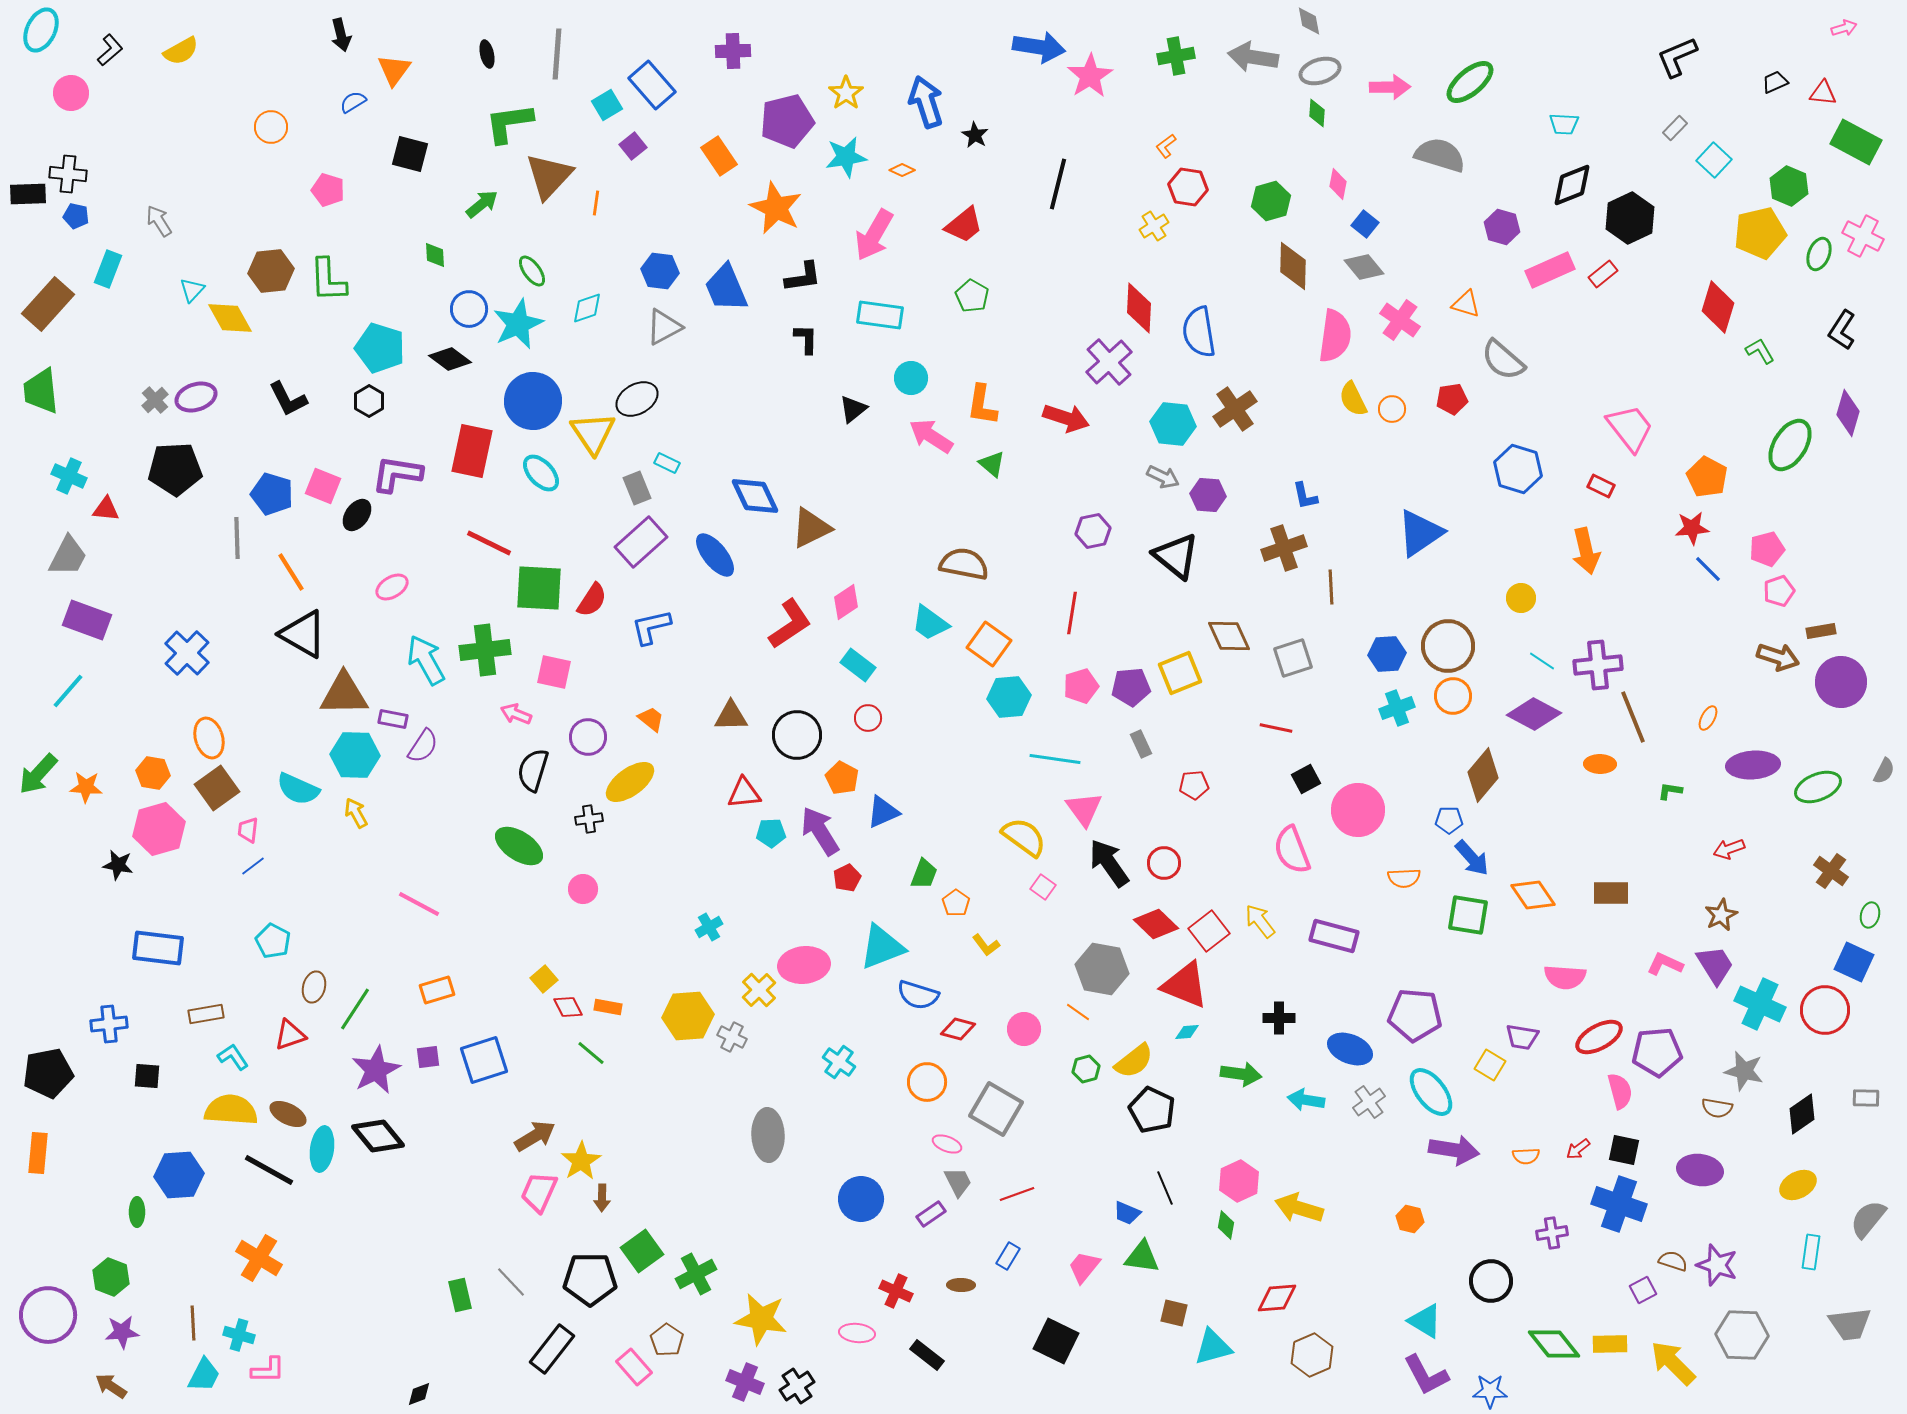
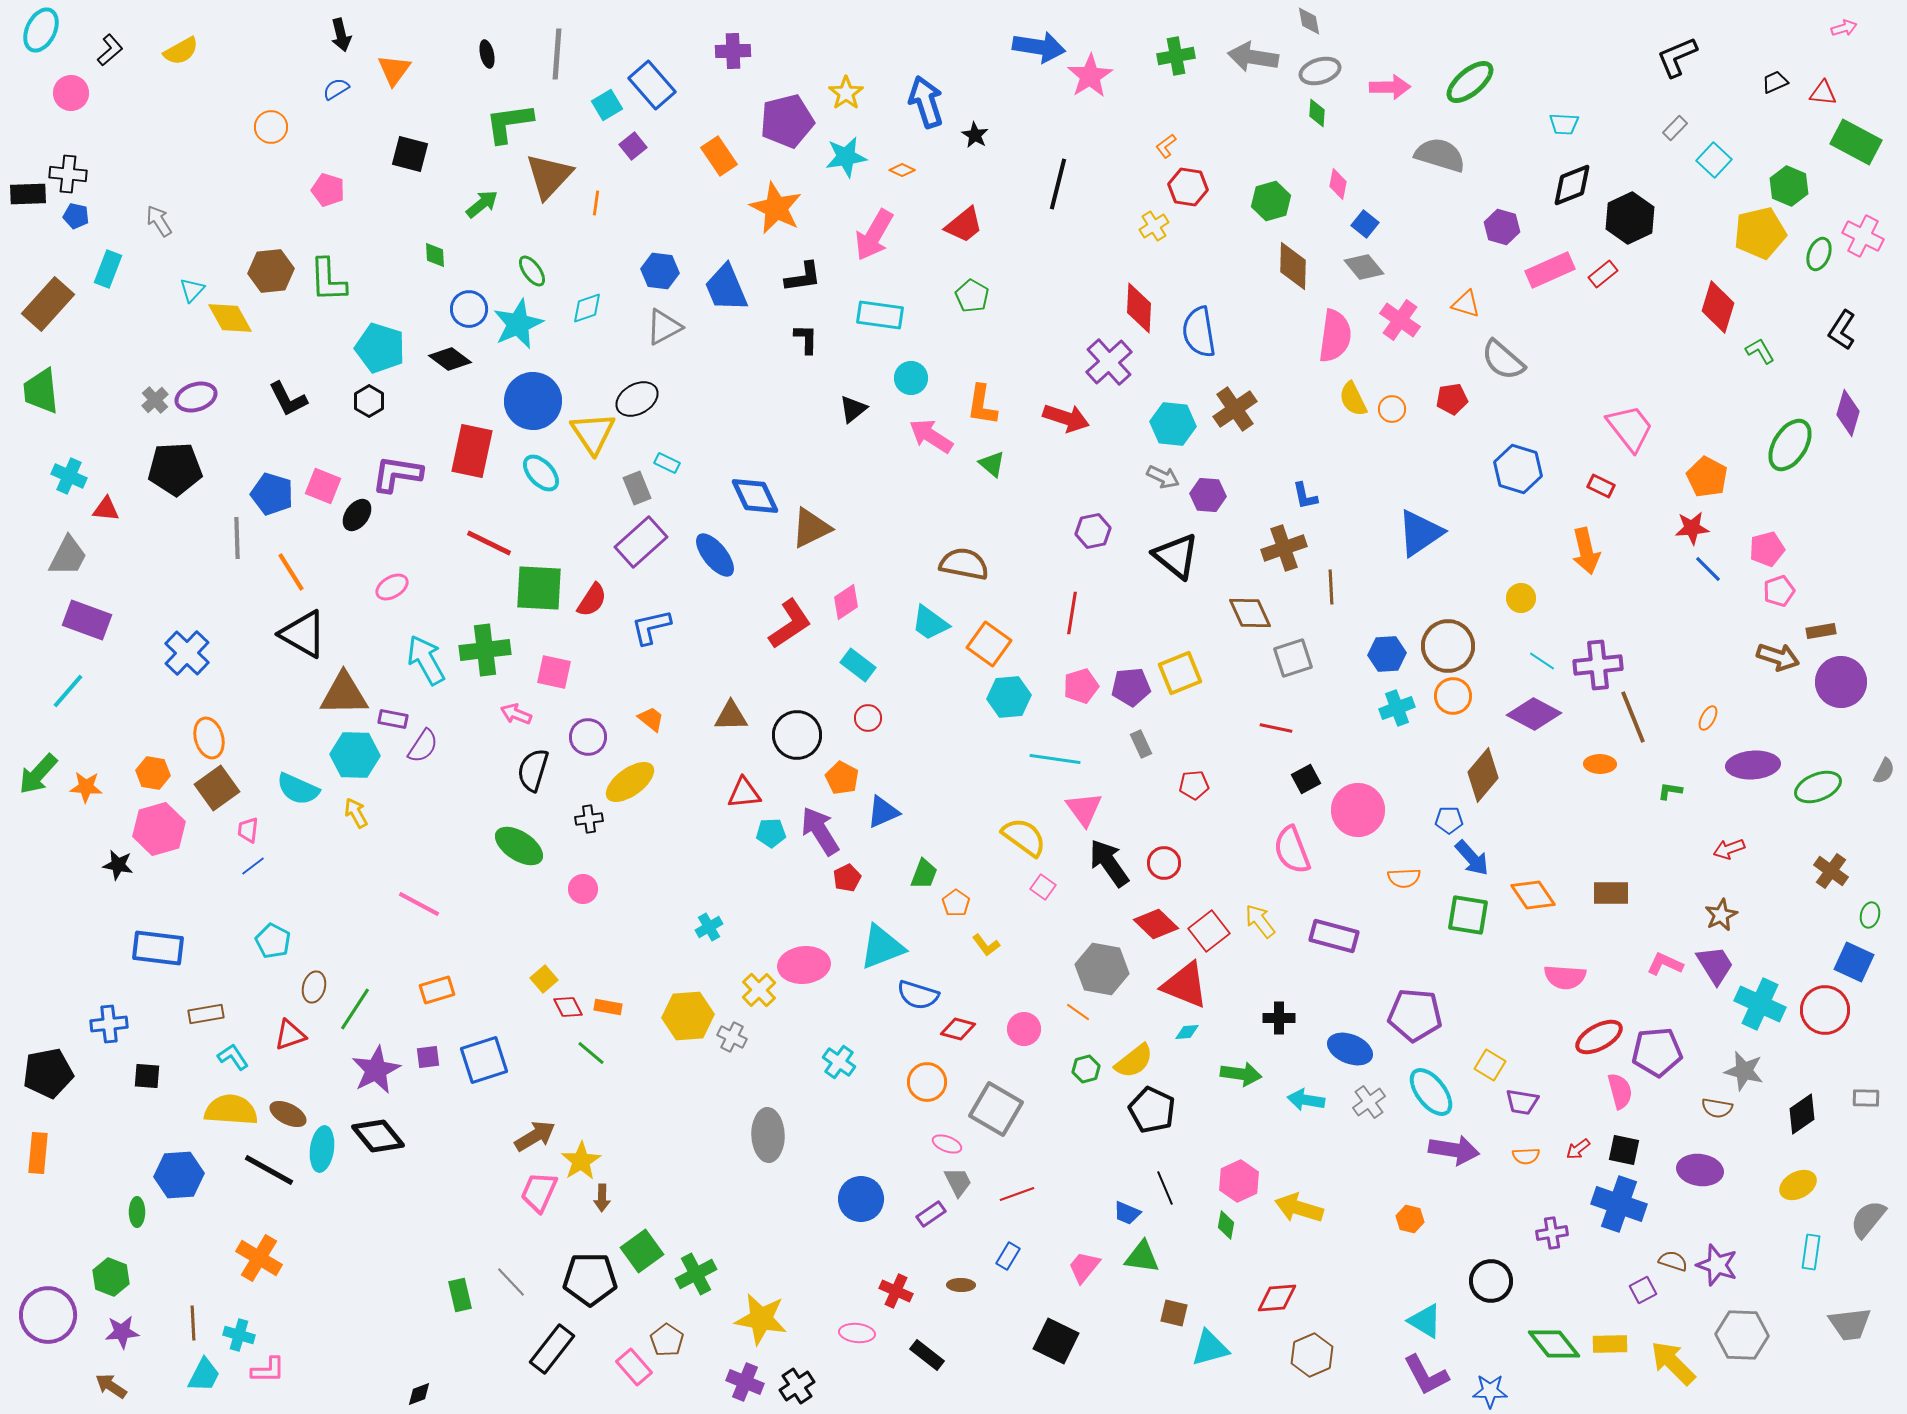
blue semicircle at (353, 102): moved 17 px left, 13 px up
brown diamond at (1229, 636): moved 21 px right, 23 px up
purple trapezoid at (1522, 1037): moved 65 px down
cyan triangle at (1213, 1347): moved 3 px left, 1 px down
